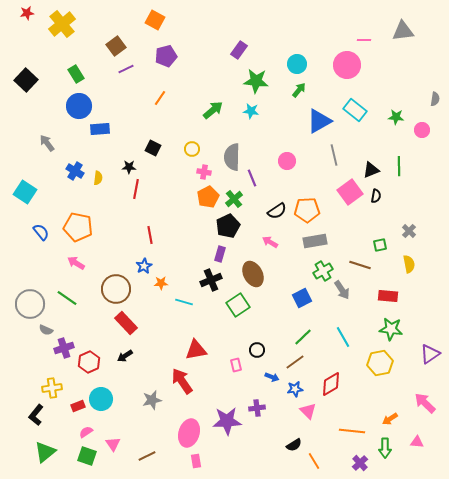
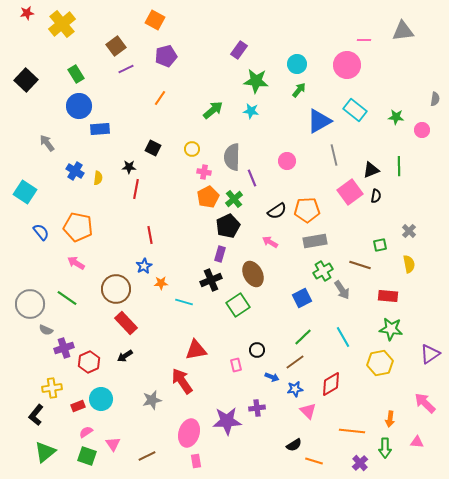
orange arrow at (390, 419): rotated 49 degrees counterclockwise
orange line at (314, 461): rotated 42 degrees counterclockwise
